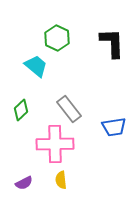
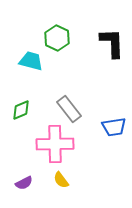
cyan trapezoid: moved 5 px left, 5 px up; rotated 25 degrees counterclockwise
green diamond: rotated 20 degrees clockwise
yellow semicircle: rotated 30 degrees counterclockwise
